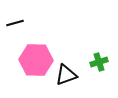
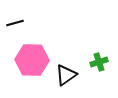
pink hexagon: moved 4 px left
black triangle: rotated 15 degrees counterclockwise
